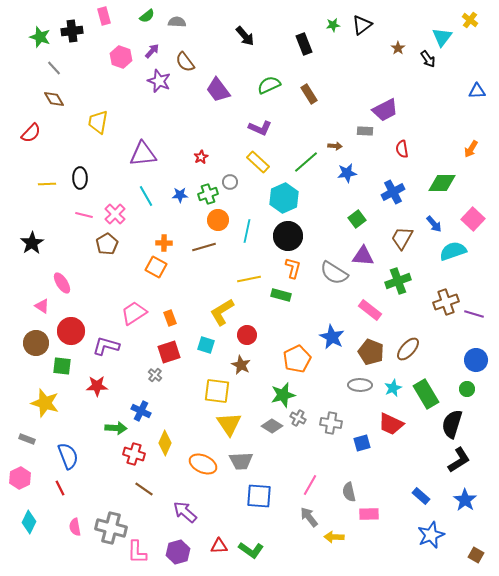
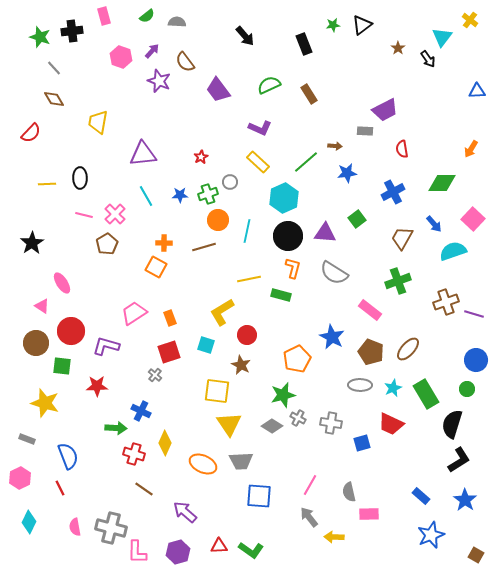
purple triangle at (363, 256): moved 38 px left, 23 px up
